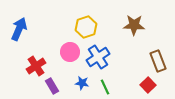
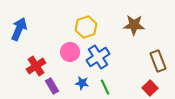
red square: moved 2 px right, 3 px down
